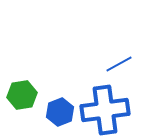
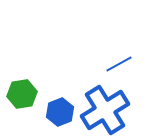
green hexagon: moved 1 px up
blue cross: rotated 24 degrees counterclockwise
